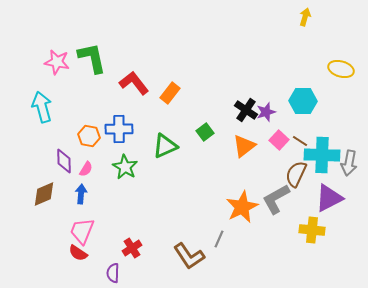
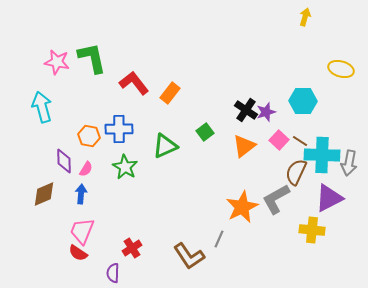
brown semicircle: moved 2 px up
